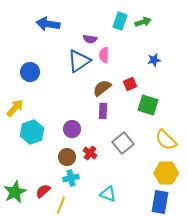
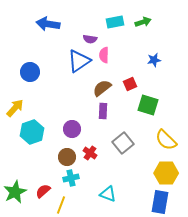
cyan rectangle: moved 5 px left, 1 px down; rotated 60 degrees clockwise
